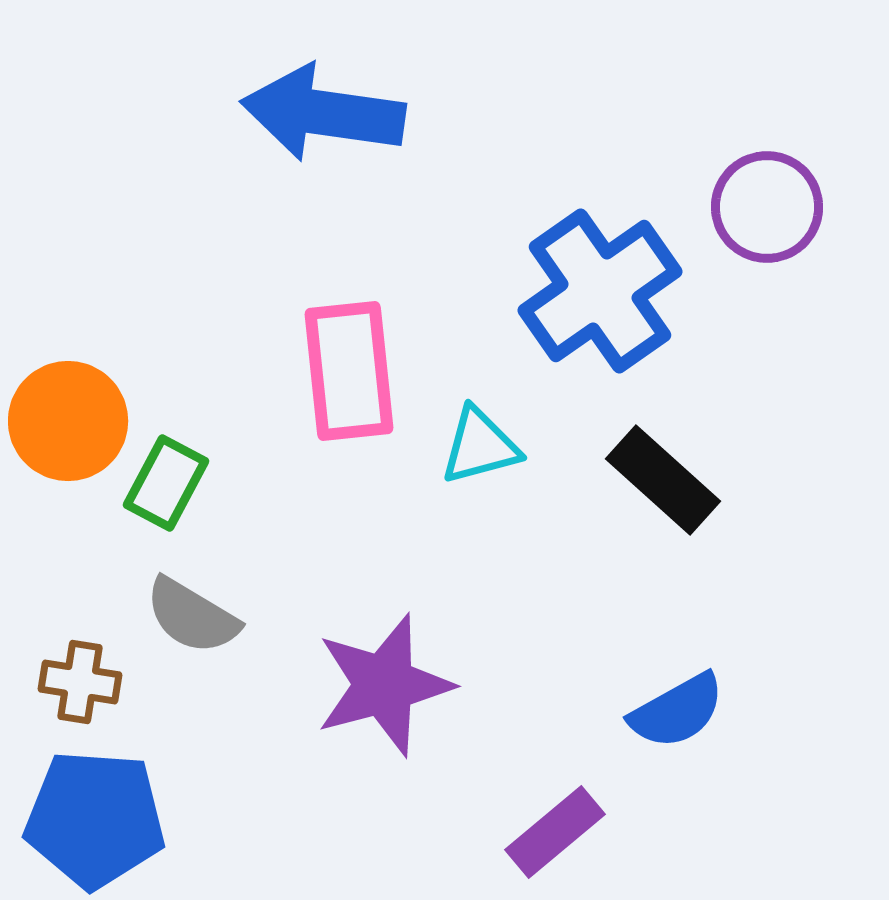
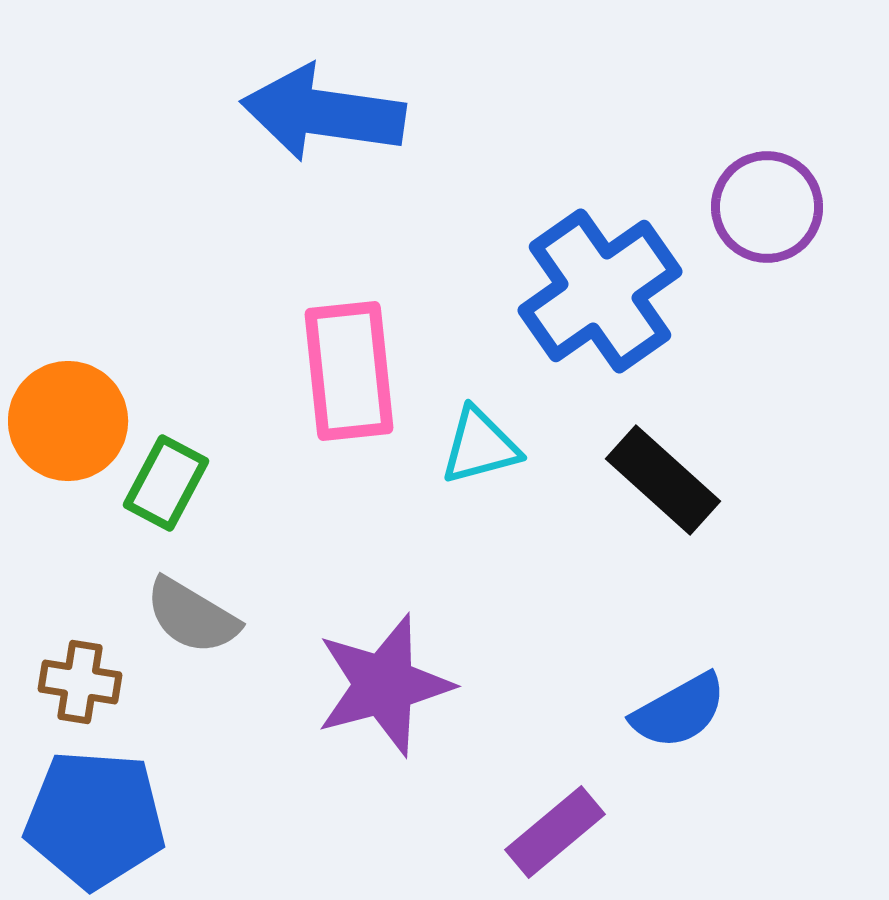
blue semicircle: moved 2 px right
